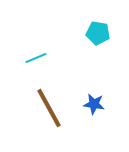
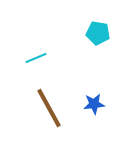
blue star: rotated 15 degrees counterclockwise
